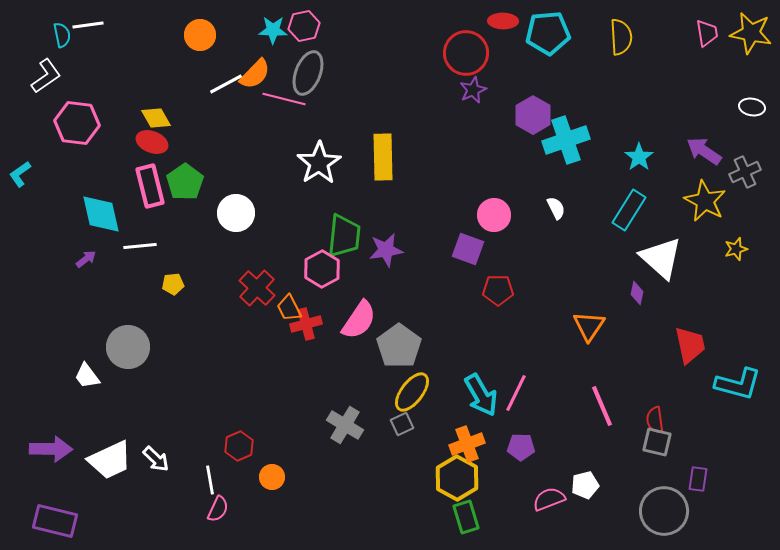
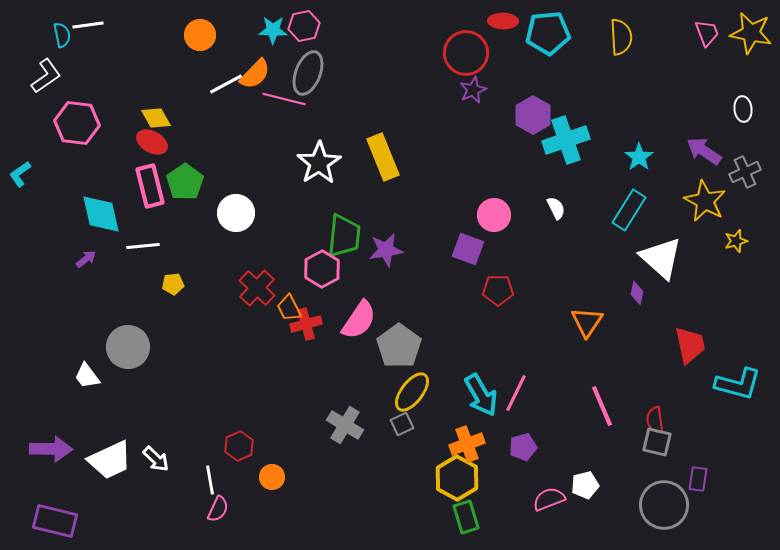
pink trapezoid at (707, 33): rotated 12 degrees counterclockwise
white ellipse at (752, 107): moved 9 px left, 2 px down; rotated 75 degrees clockwise
red ellipse at (152, 142): rotated 8 degrees clockwise
yellow rectangle at (383, 157): rotated 21 degrees counterclockwise
white line at (140, 246): moved 3 px right
yellow star at (736, 249): moved 8 px up
orange triangle at (589, 326): moved 2 px left, 4 px up
purple pentagon at (521, 447): moved 2 px right; rotated 16 degrees counterclockwise
gray circle at (664, 511): moved 6 px up
